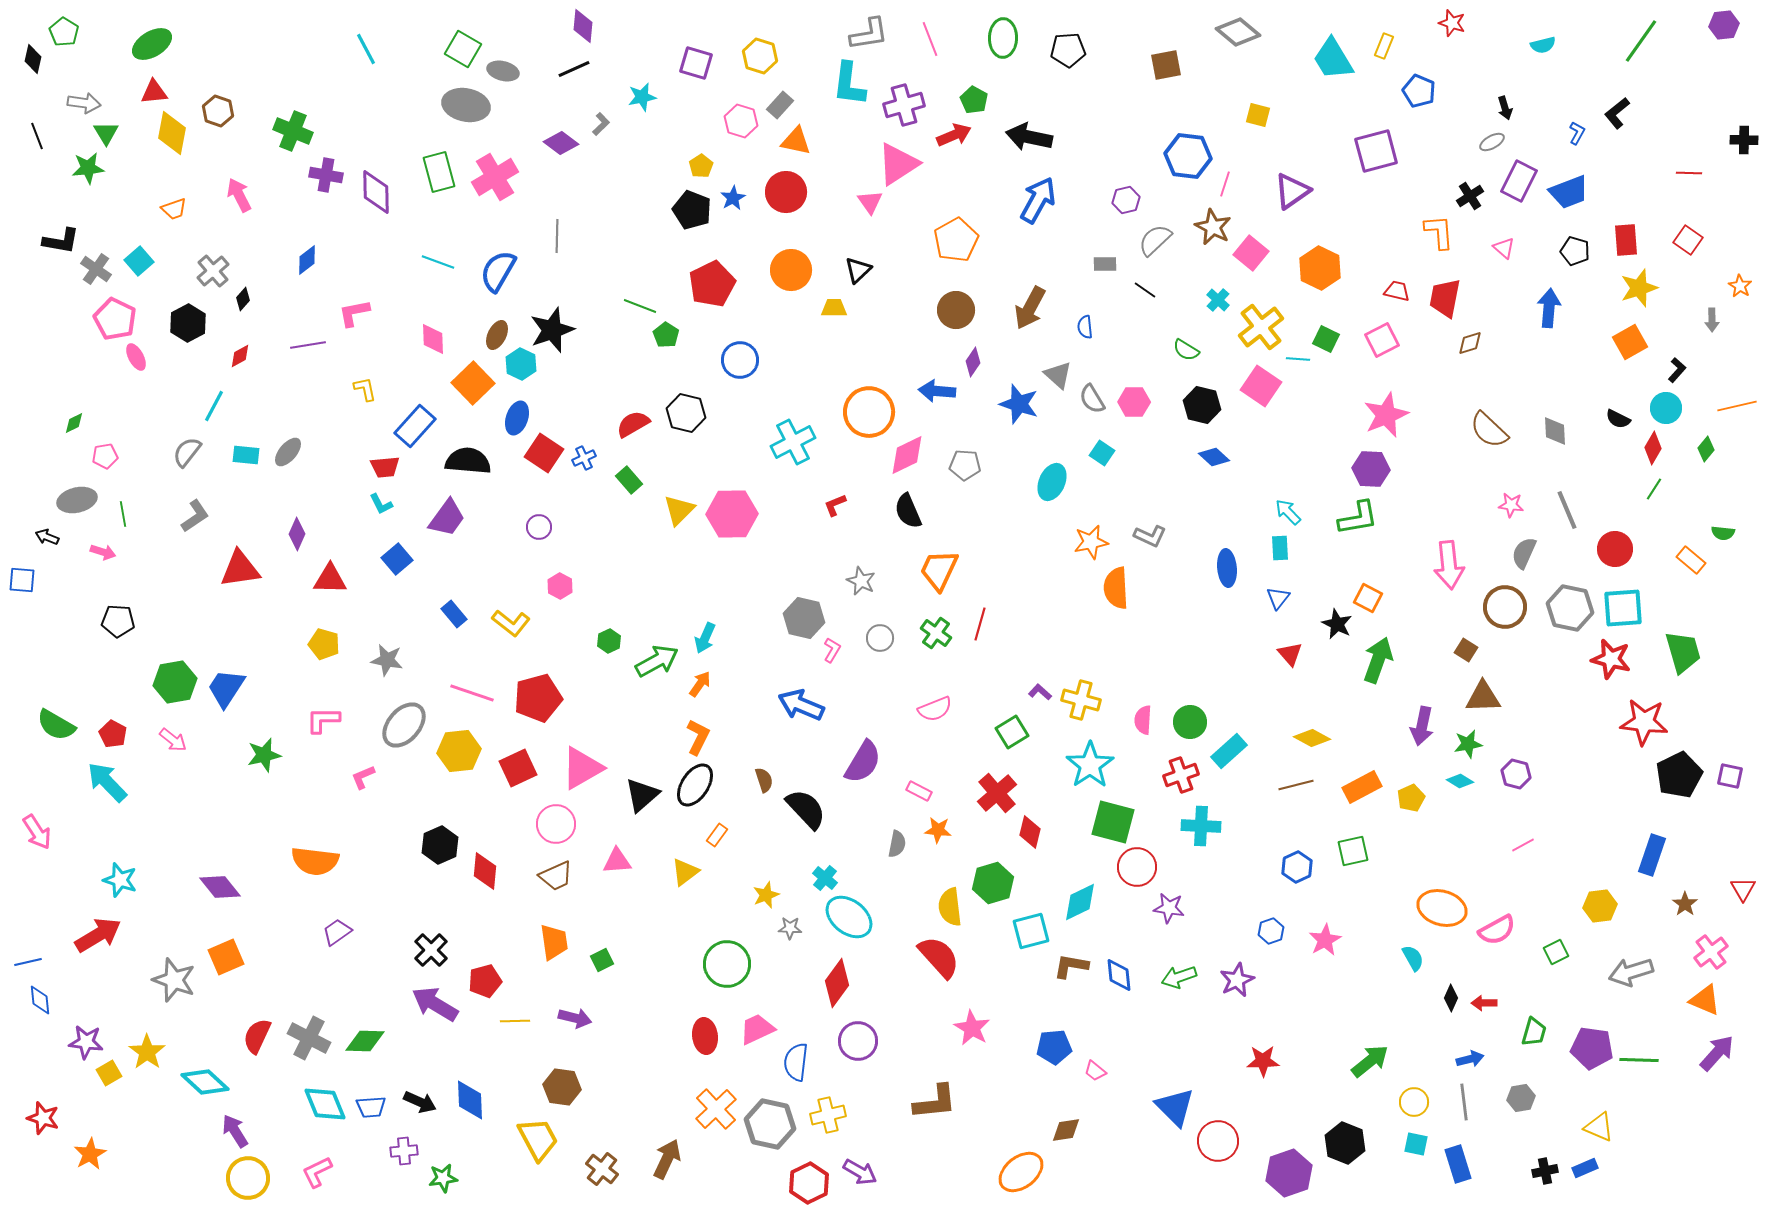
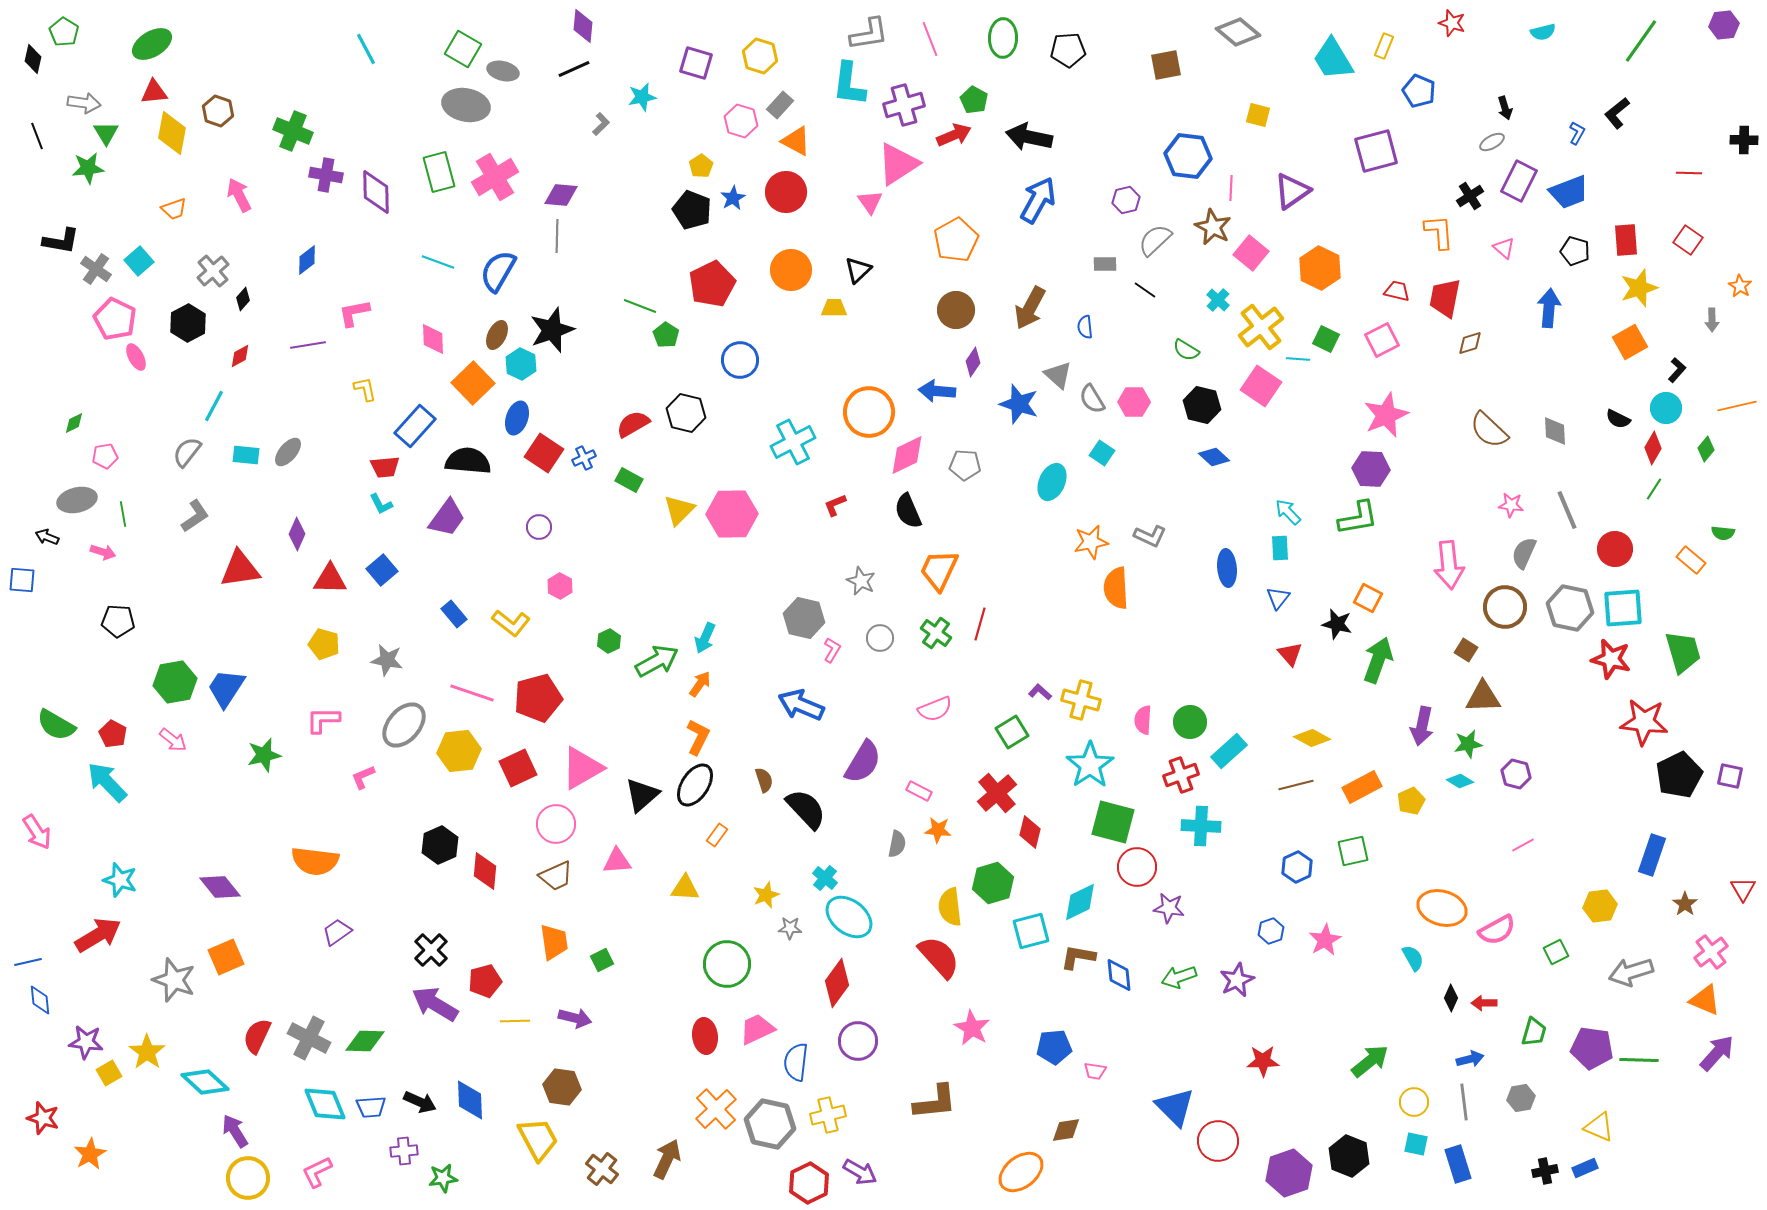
cyan semicircle at (1543, 45): moved 13 px up
orange triangle at (796, 141): rotated 16 degrees clockwise
purple diamond at (561, 143): moved 52 px down; rotated 32 degrees counterclockwise
pink line at (1225, 184): moved 6 px right, 4 px down; rotated 15 degrees counterclockwise
green rectangle at (629, 480): rotated 20 degrees counterclockwise
blue square at (397, 559): moved 15 px left, 11 px down
black star at (1337, 624): rotated 12 degrees counterclockwise
yellow pentagon at (1411, 798): moved 3 px down
yellow triangle at (685, 872): moved 16 px down; rotated 40 degrees clockwise
brown L-shape at (1071, 966): moved 7 px right, 9 px up
pink trapezoid at (1095, 1071): rotated 30 degrees counterclockwise
black hexagon at (1345, 1143): moved 4 px right, 13 px down
